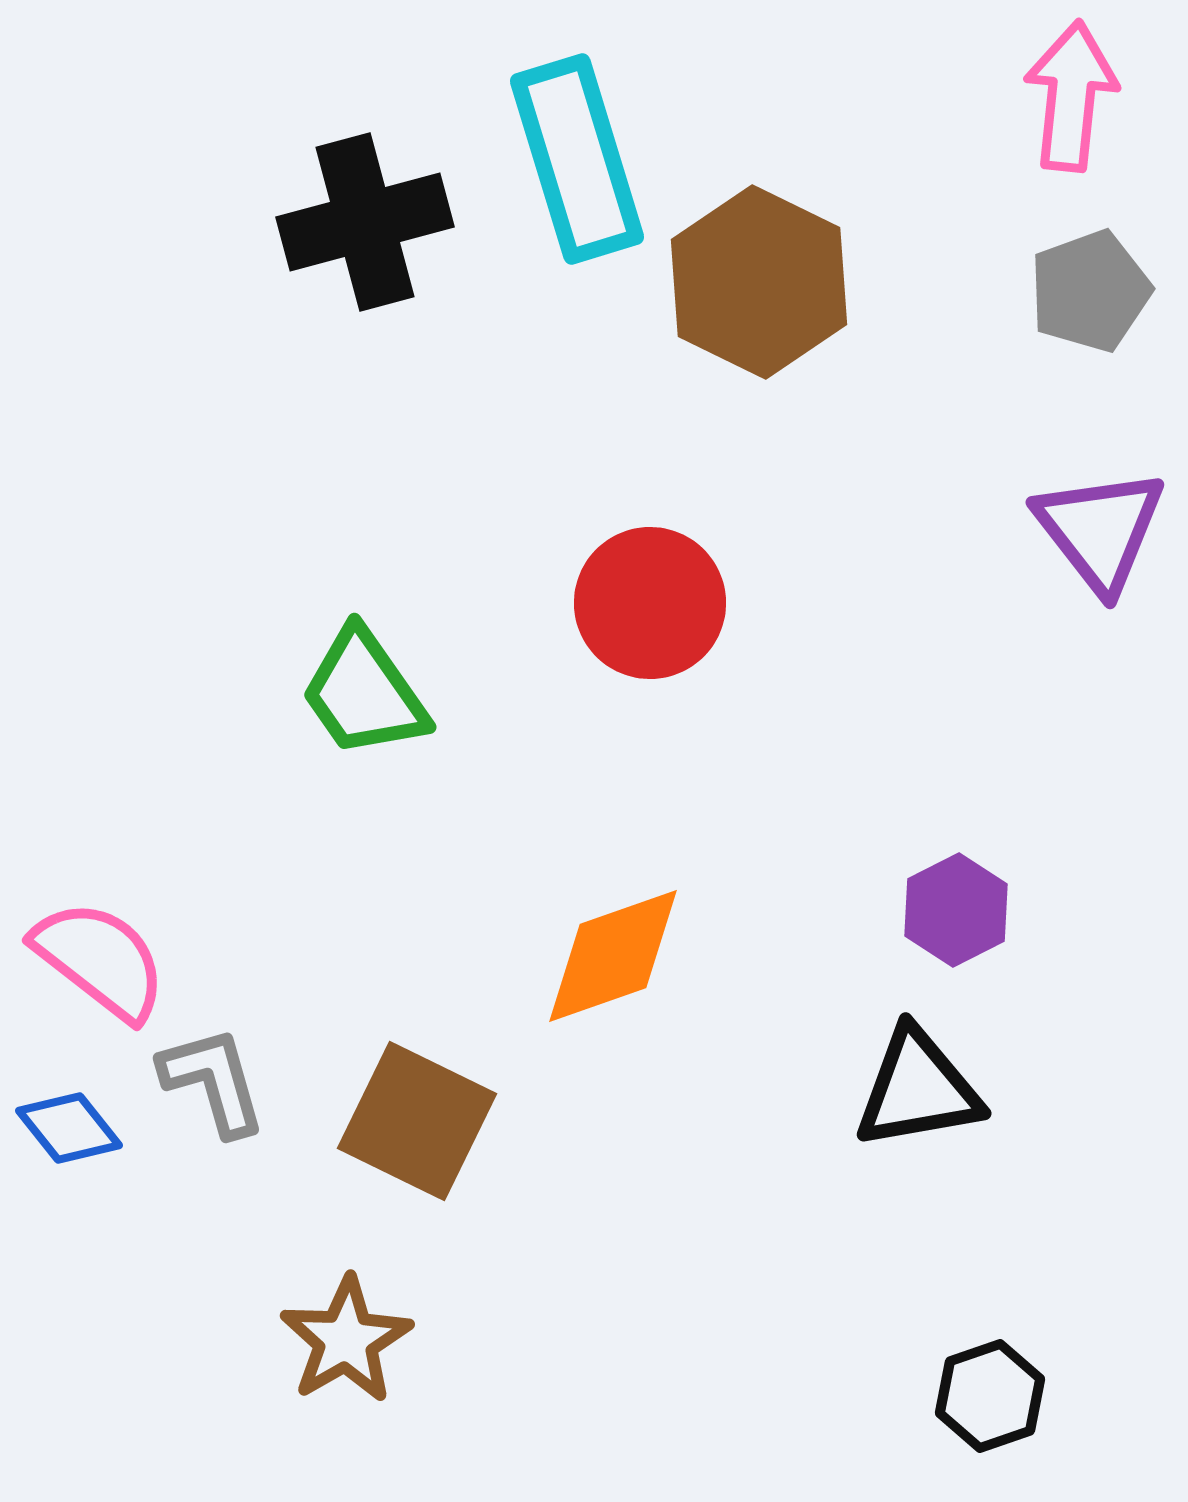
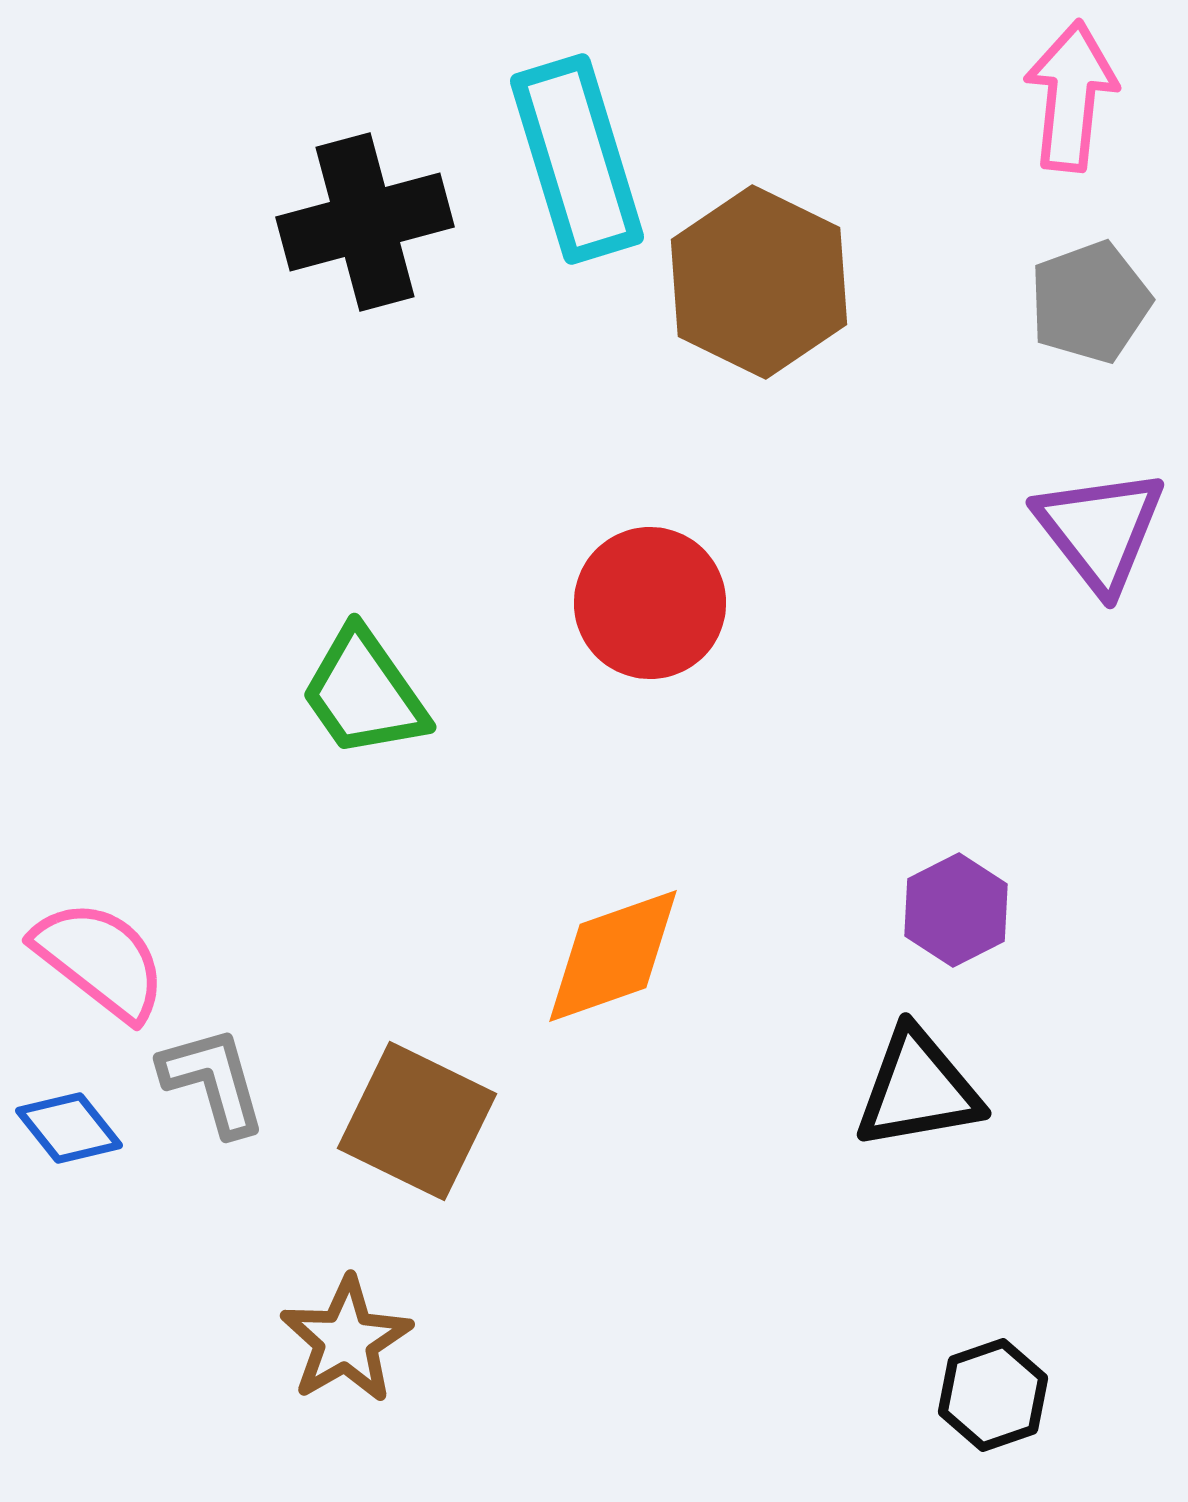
gray pentagon: moved 11 px down
black hexagon: moved 3 px right, 1 px up
